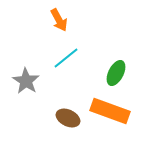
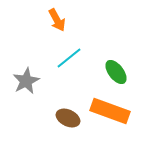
orange arrow: moved 2 px left
cyan line: moved 3 px right
green ellipse: moved 1 px up; rotated 65 degrees counterclockwise
gray star: rotated 12 degrees clockwise
